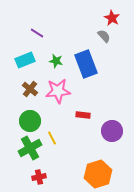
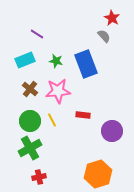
purple line: moved 1 px down
yellow line: moved 18 px up
